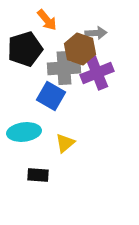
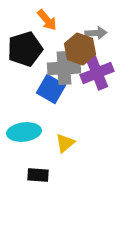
blue square: moved 7 px up
